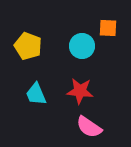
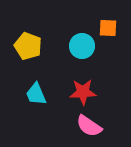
red star: moved 3 px right, 1 px down; rotated 8 degrees counterclockwise
pink semicircle: moved 1 px up
